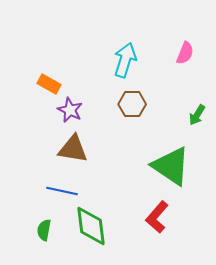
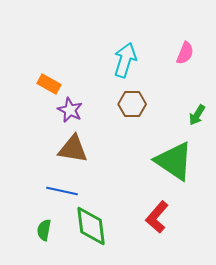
green triangle: moved 3 px right, 5 px up
